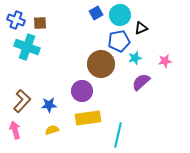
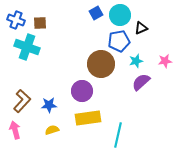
cyan star: moved 1 px right, 3 px down
